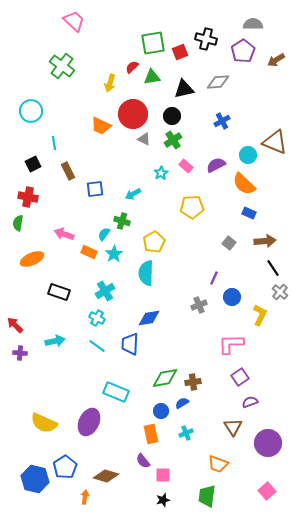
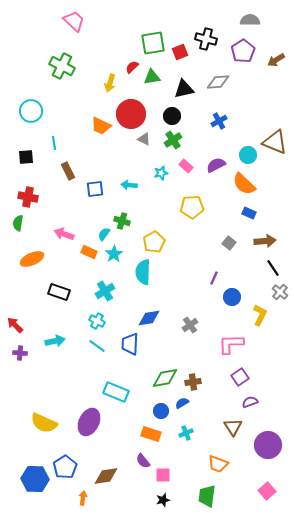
gray semicircle at (253, 24): moved 3 px left, 4 px up
green cross at (62, 66): rotated 10 degrees counterclockwise
red circle at (133, 114): moved 2 px left
blue cross at (222, 121): moved 3 px left
black square at (33, 164): moved 7 px left, 7 px up; rotated 21 degrees clockwise
cyan star at (161, 173): rotated 16 degrees clockwise
cyan arrow at (133, 194): moved 4 px left, 9 px up; rotated 35 degrees clockwise
cyan semicircle at (146, 273): moved 3 px left, 1 px up
gray cross at (199, 305): moved 9 px left, 20 px down; rotated 14 degrees counterclockwise
cyan cross at (97, 318): moved 3 px down
orange rectangle at (151, 434): rotated 60 degrees counterclockwise
purple circle at (268, 443): moved 2 px down
brown diamond at (106, 476): rotated 25 degrees counterclockwise
blue hexagon at (35, 479): rotated 12 degrees counterclockwise
orange arrow at (85, 497): moved 2 px left, 1 px down
